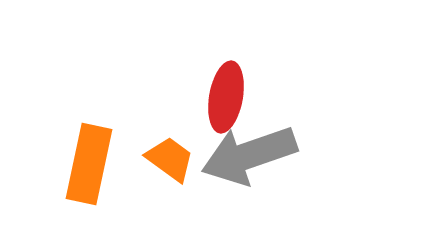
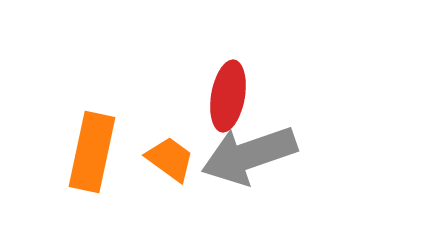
red ellipse: moved 2 px right, 1 px up
orange rectangle: moved 3 px right, 12 px up
